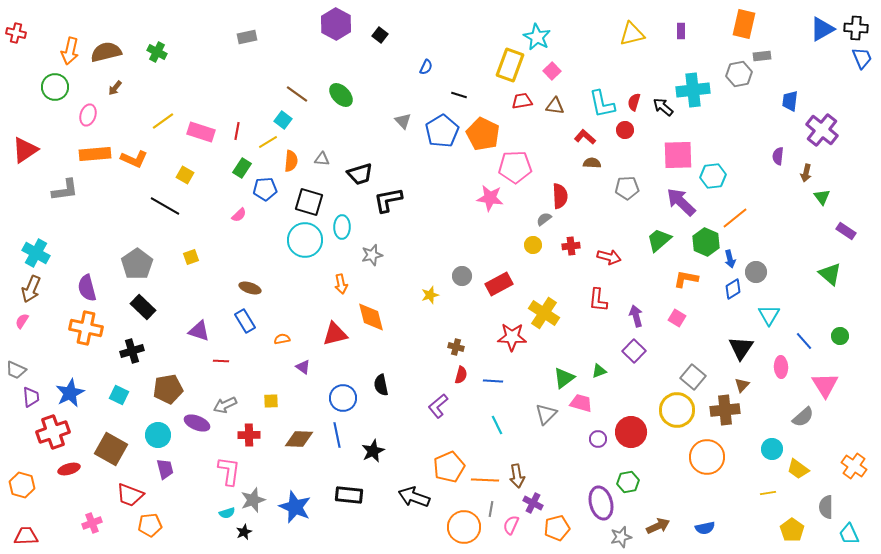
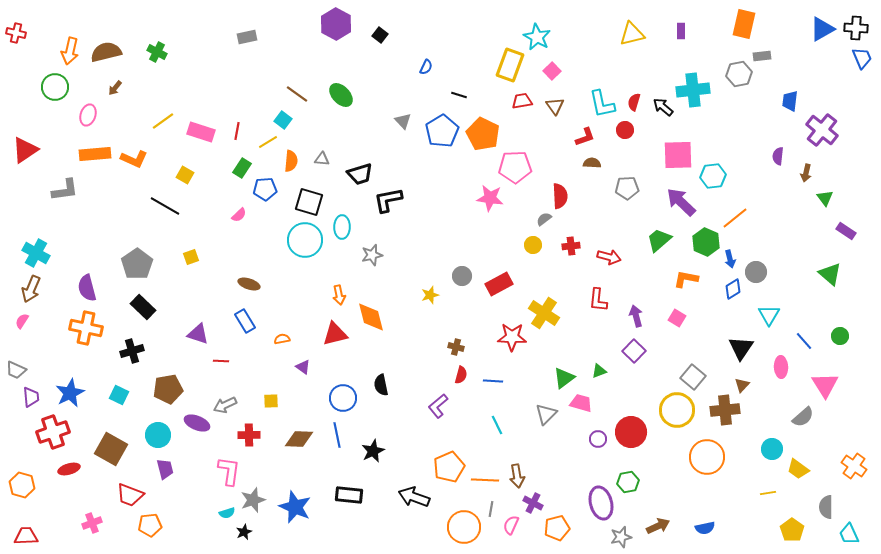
brown triangle at (555, 106): rotated 48 degrees clockwise
red L-shape at (585, 137): rotated 120 degrees clockwise
green triangle at (822, 197): moved 3 px right, 1 px down
orange arrow at (341, 284): moved 2 px left, 11 px down
brown ellipse at (250, 288): moved 1 px left, 4 px up
purple triangle at (199, 331): moved 1 px left, 3 px down
